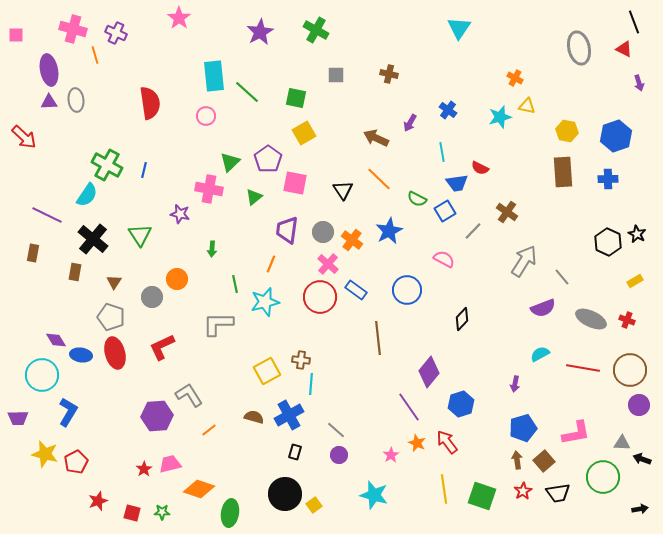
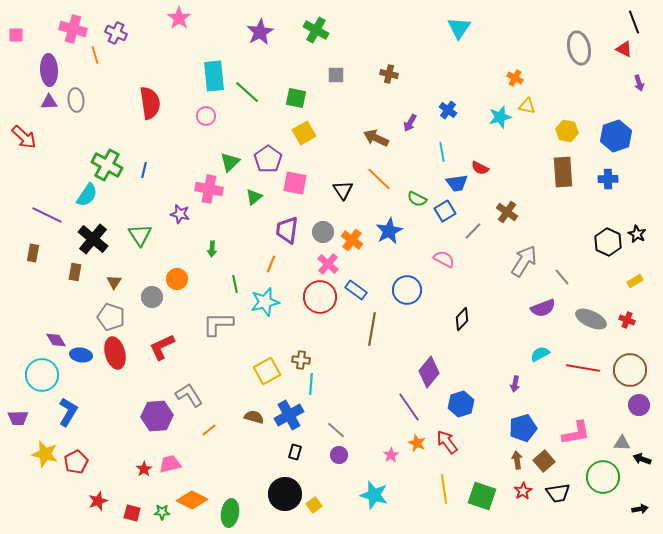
purple ellipse at (49, 70): rotated 8 degrees clockwise
brown line at (378, 338): moved 6 px left, 9 px up; rotated 16 degrees clockwise
orange diamond at (199, 489): moved 7 px left, 11 px down; rotated 8 degrees clockwise
